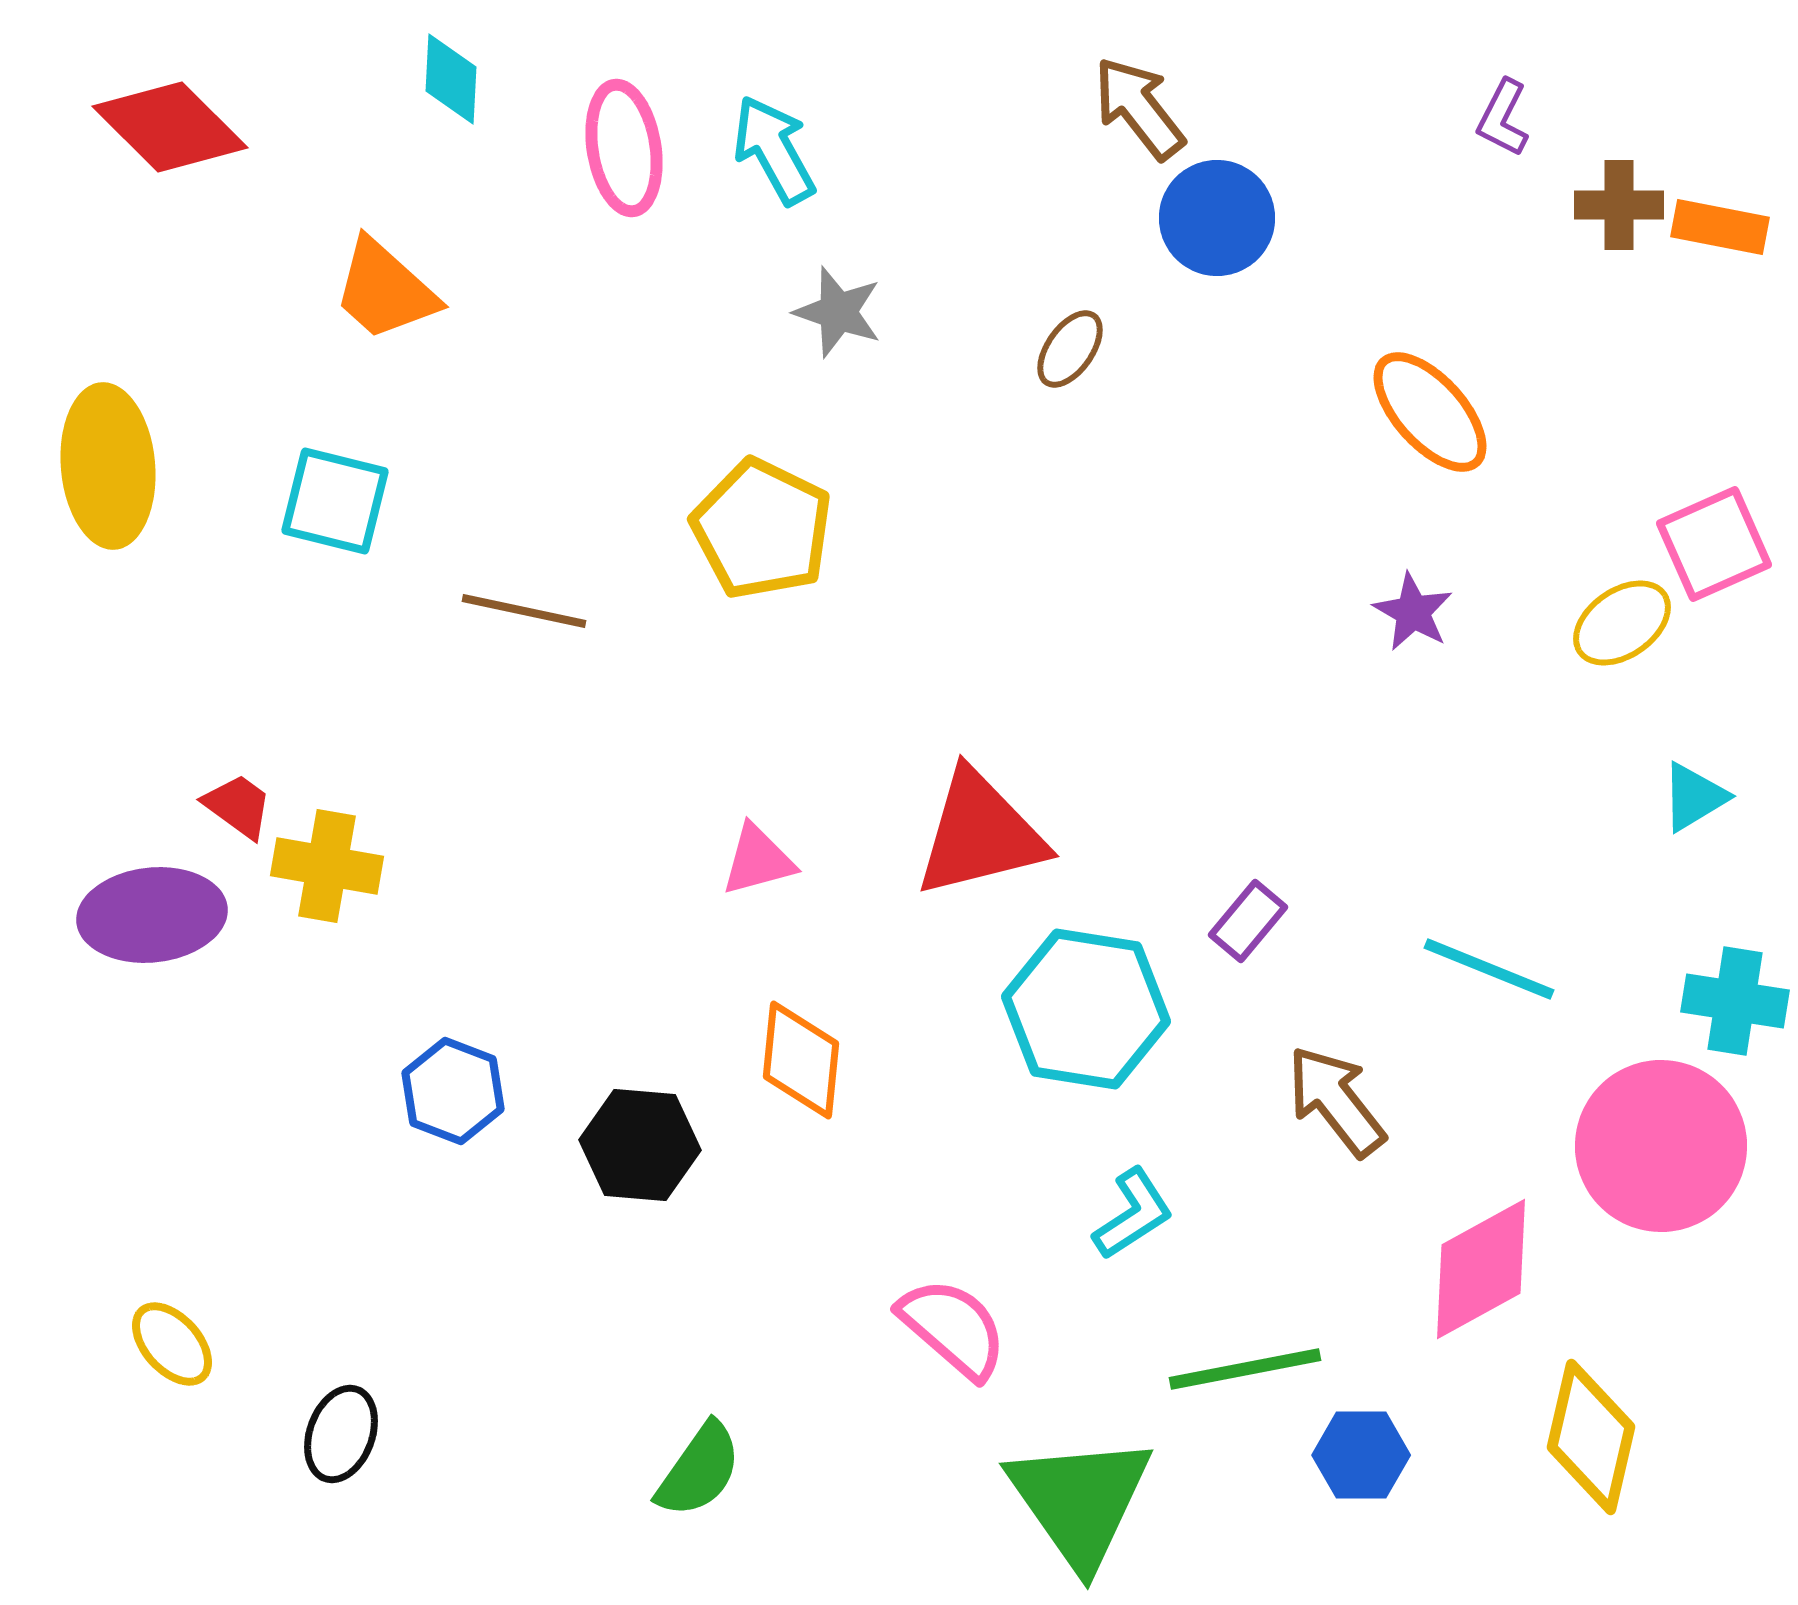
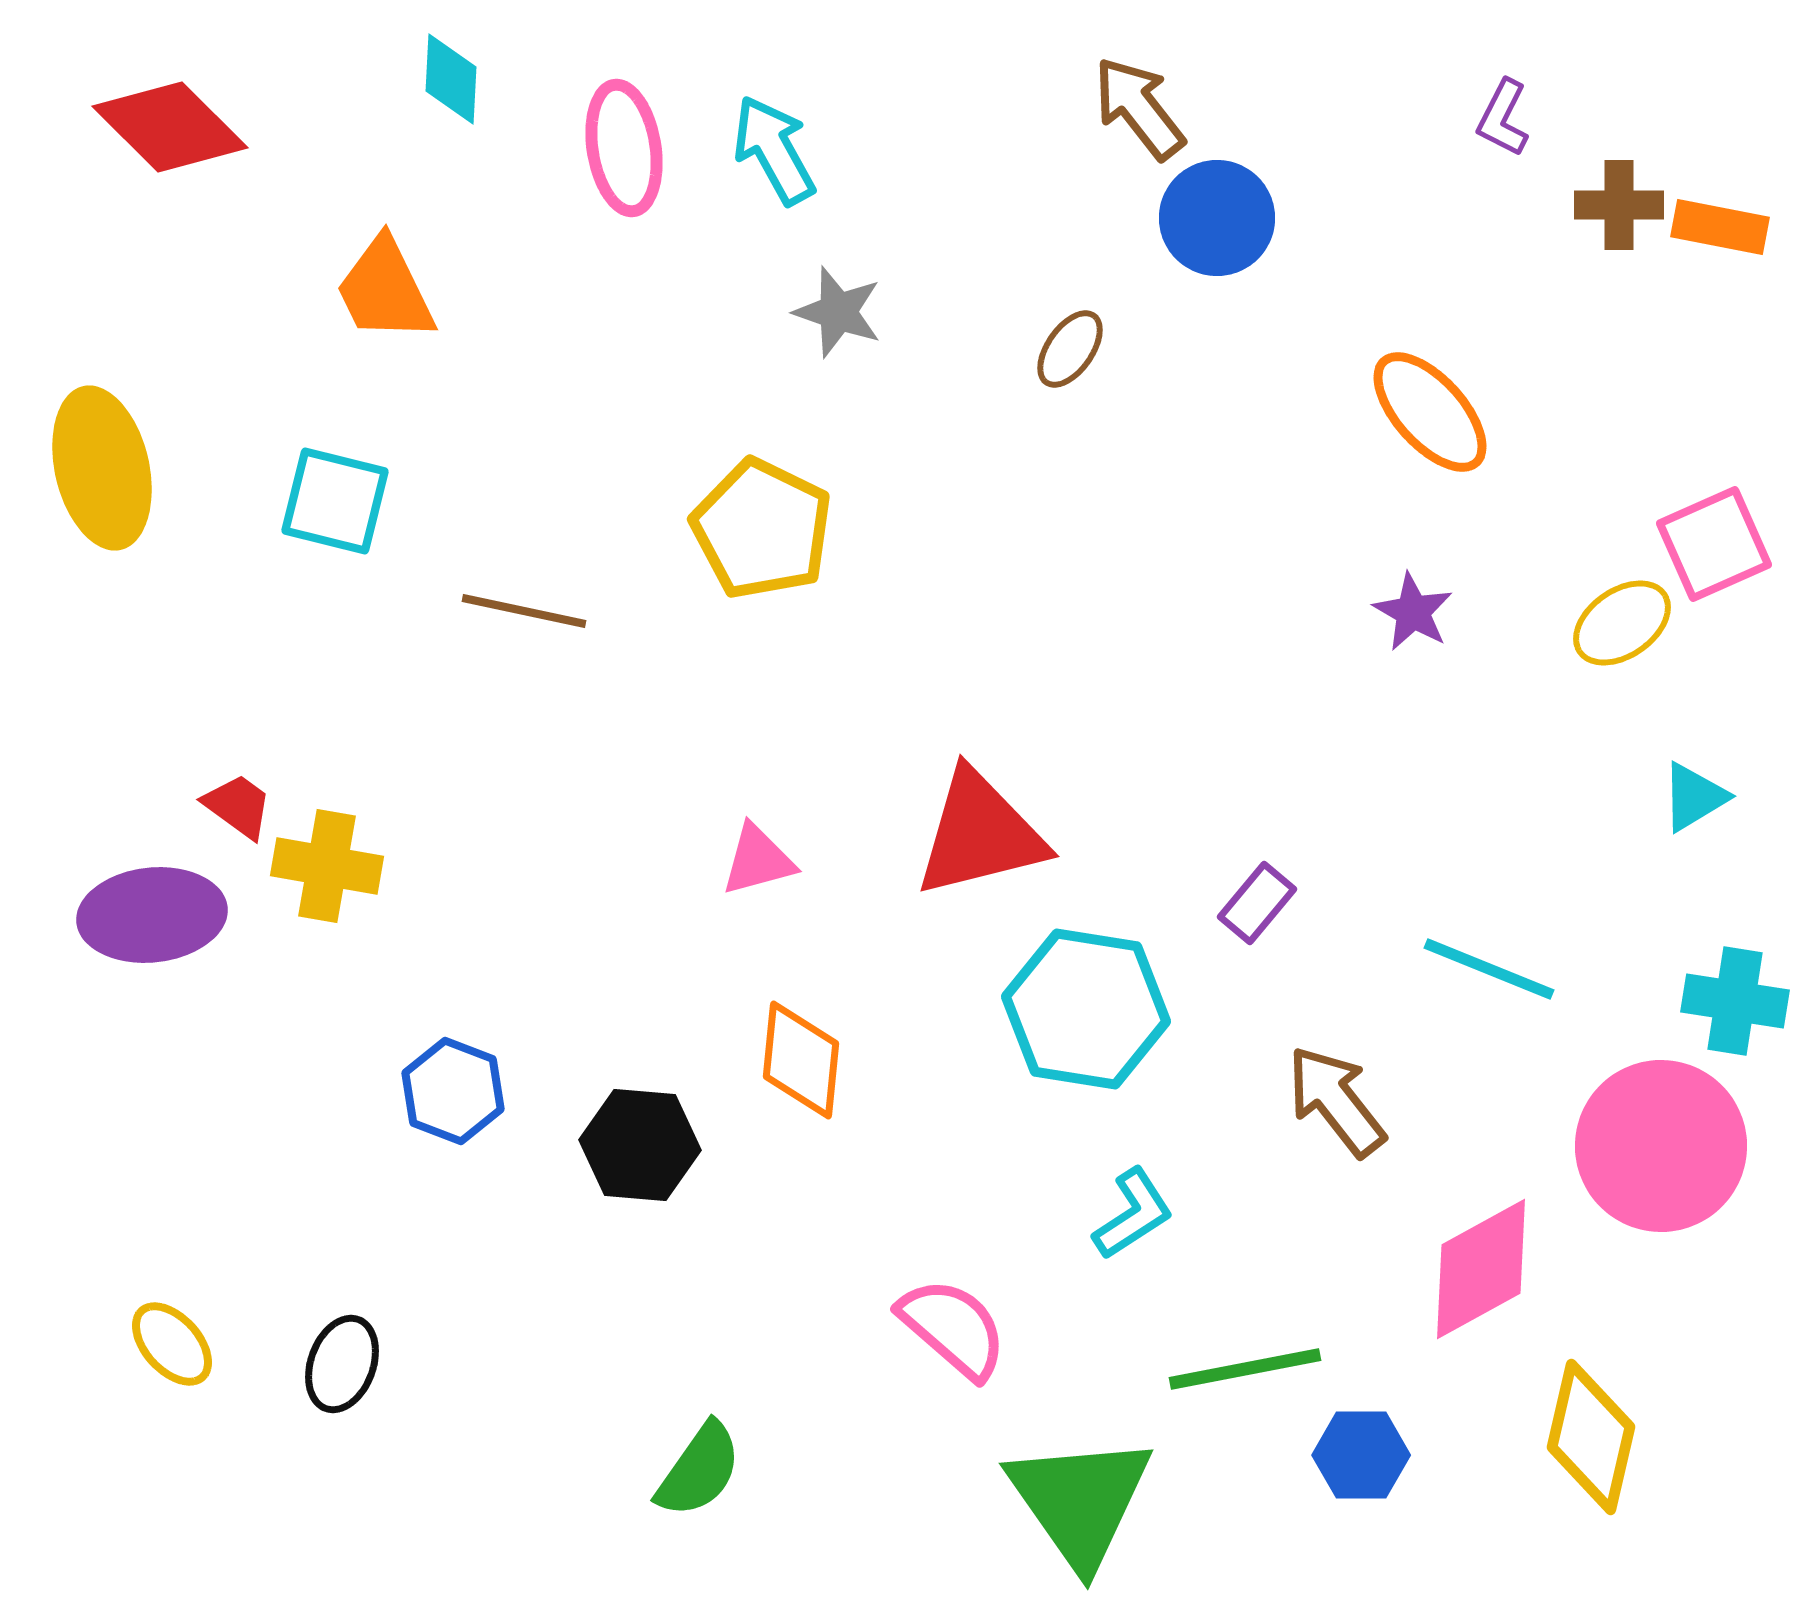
orange trapezoid at (385, 290): rotated 22 degrees clockwise
yellow ellipse at (108, 466): moved 6 px left, 2 px down; rotated 8 degrees counterclockwise
purple rectangle at (1248, 921): moved 9 px right, 18 px up
black ellipse at (341, 1434): moved 1 px right, 70 px up
